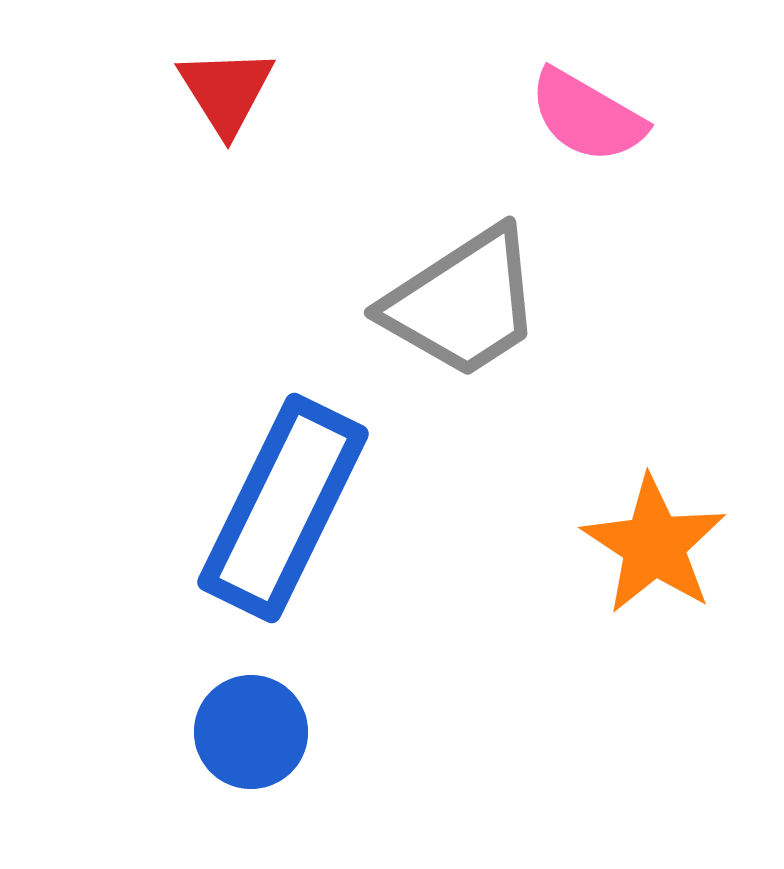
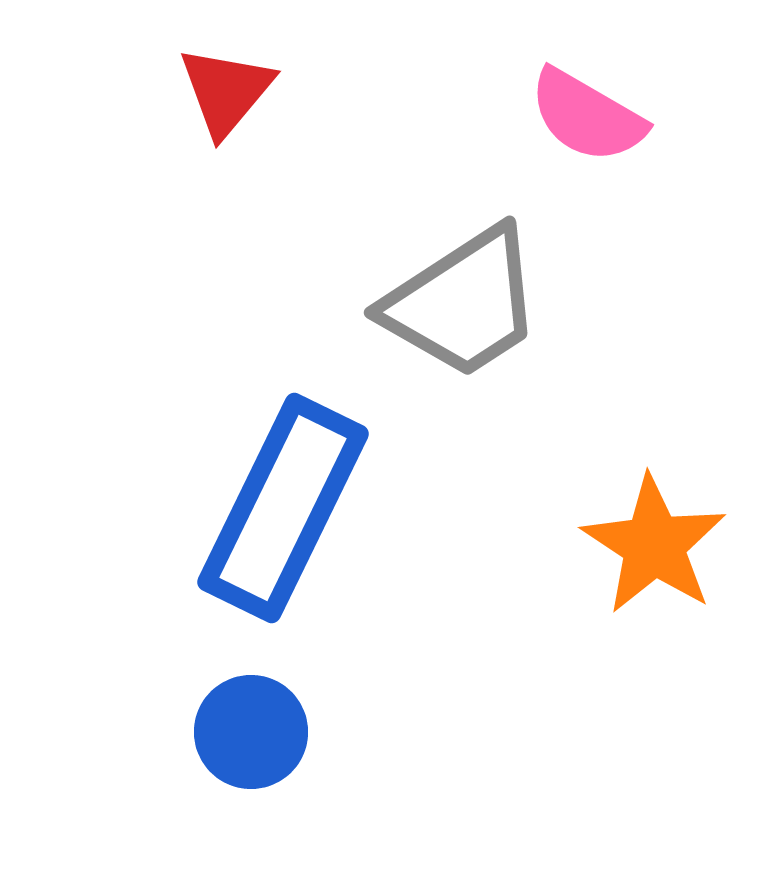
red triangle: rotated 12 degrees clockwise
